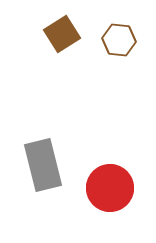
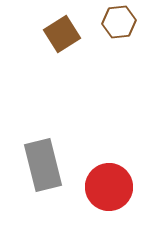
brown hexagon: moved 18 px up; rotated 12 degrees counterclockwise
red circle: moved 1 px left, 1 px up
